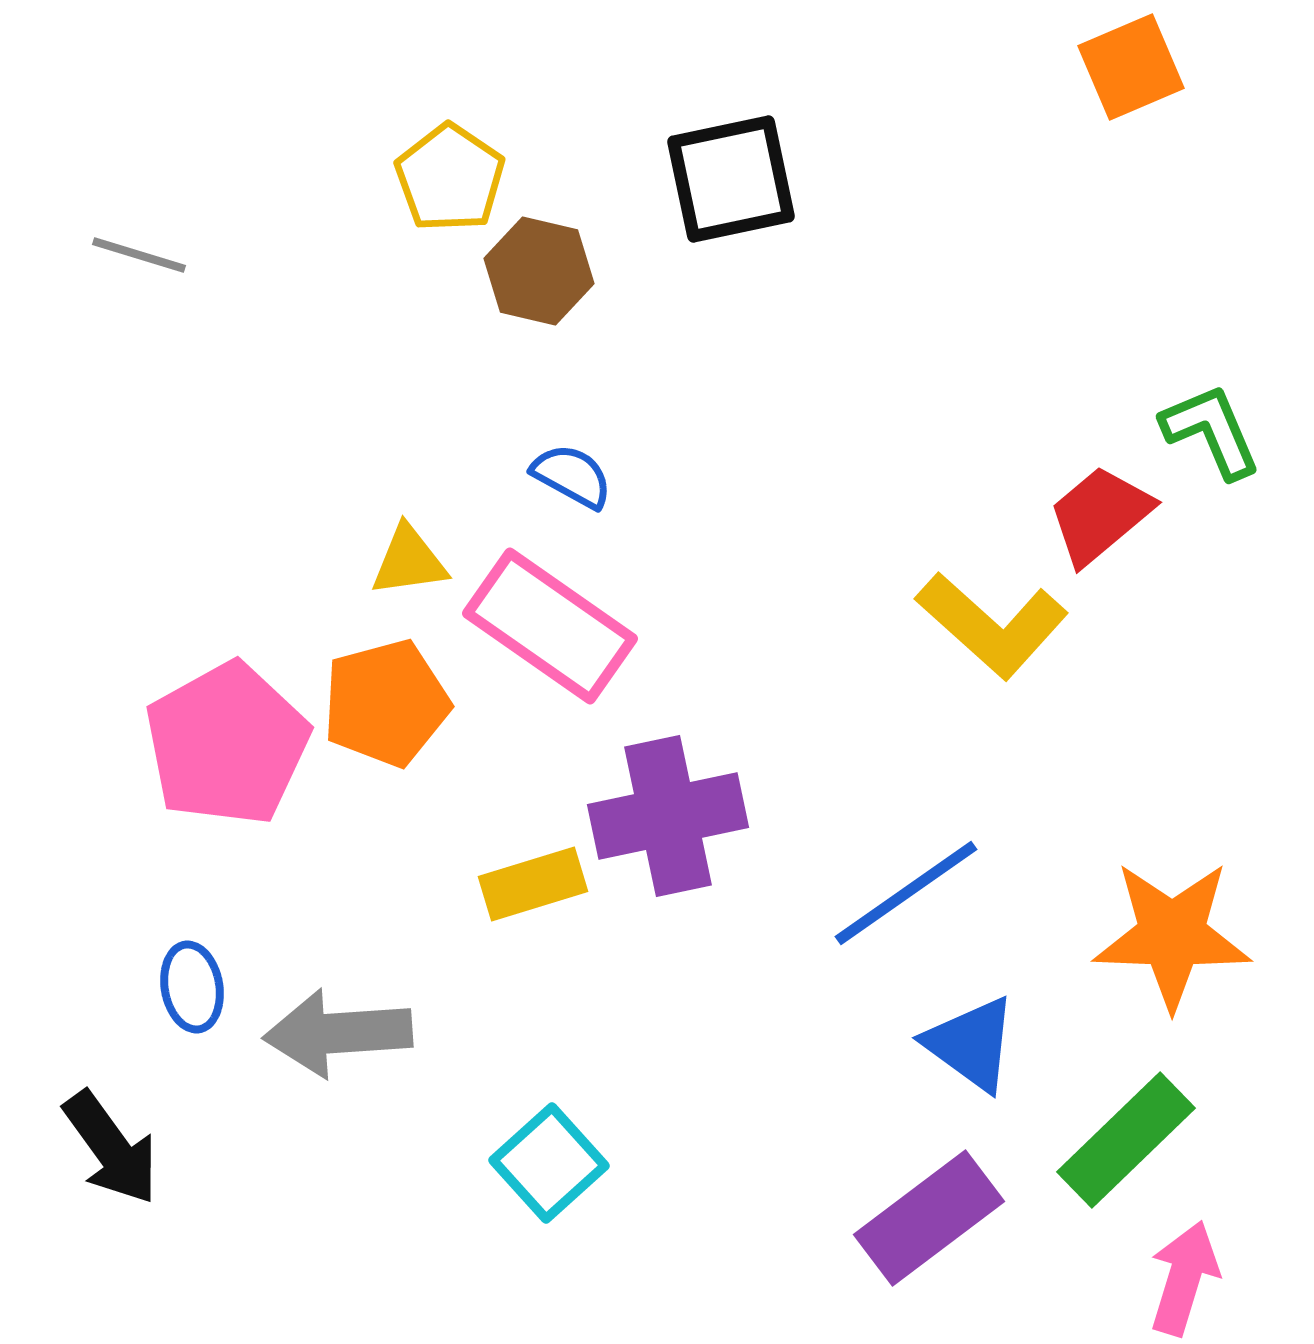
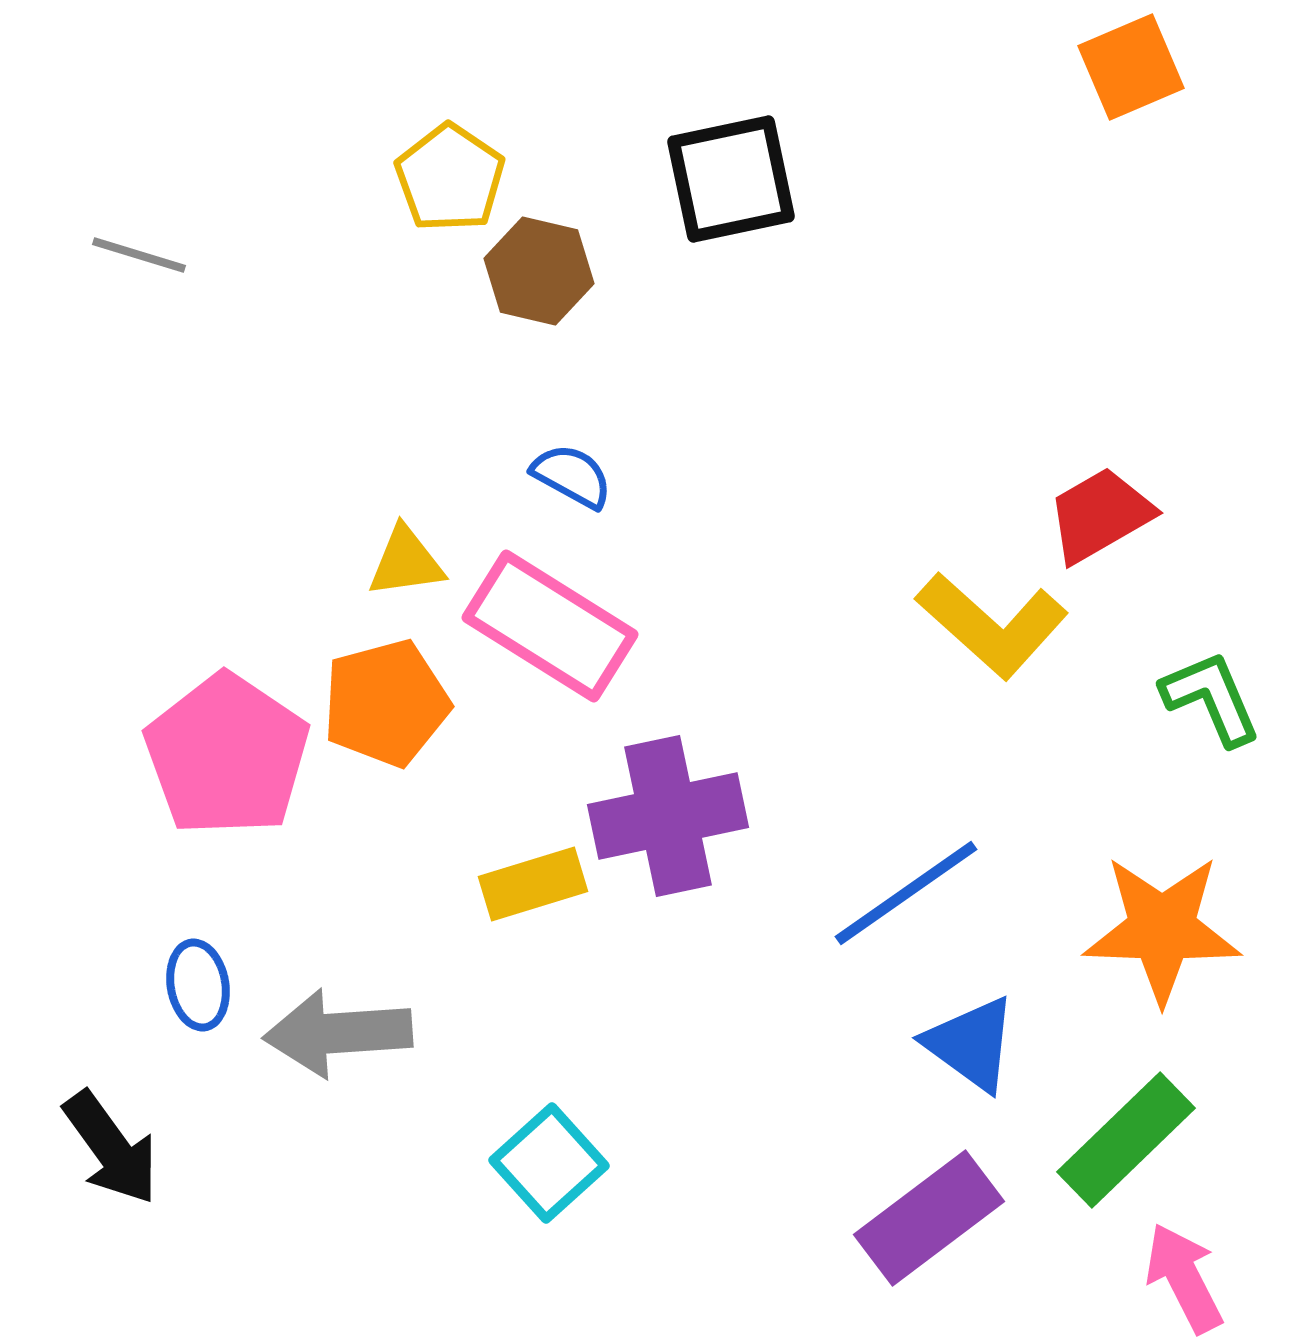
green L-shape: moved 267 px down
red trapezoid: rotated 10 degrees clockwise
yellow triangle: moved 3 px left, 1 px down
pink rectangle: rotated 3 degrees counterclockwise
pink pentagon: moved 11 px down; rotated 9 degrees counterclockwise
orange star: moved 10 px left, 6 px up
blue ellipse: moved 6 px right, 2 px up
pink arrow: rotated 44 degrees counterclockwise
